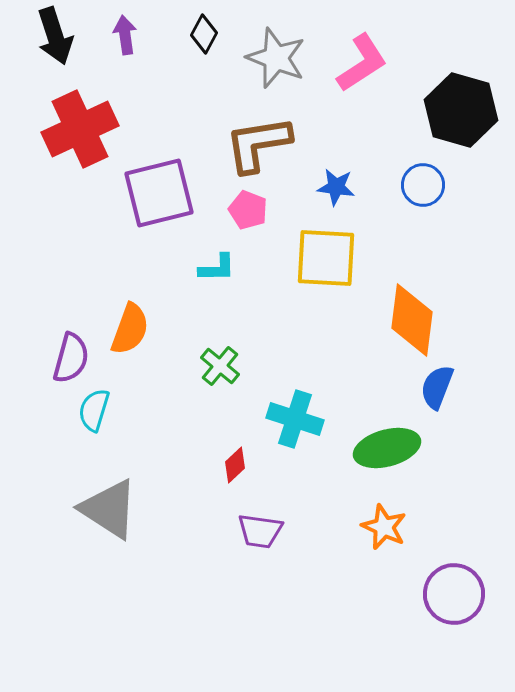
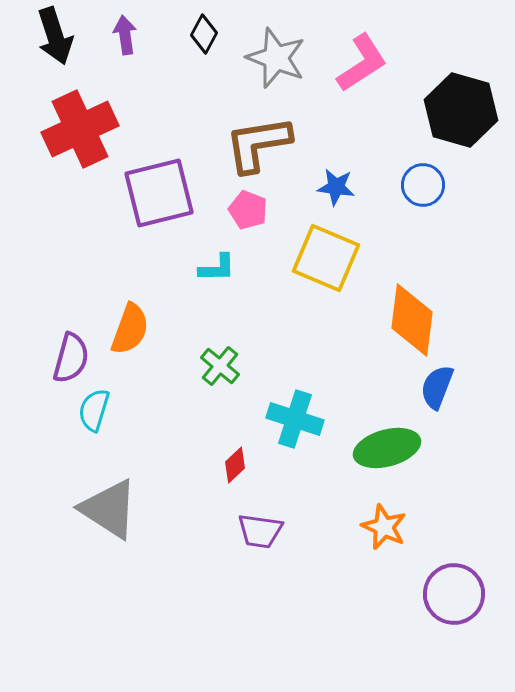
yellow square: rotated 20 degrees clockwise
